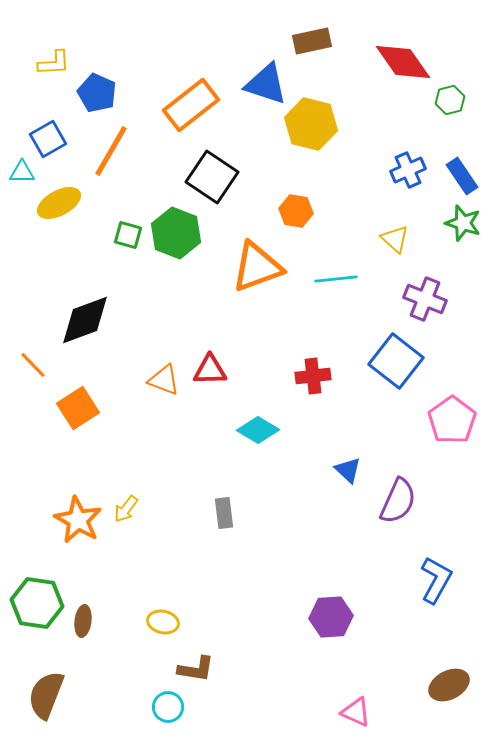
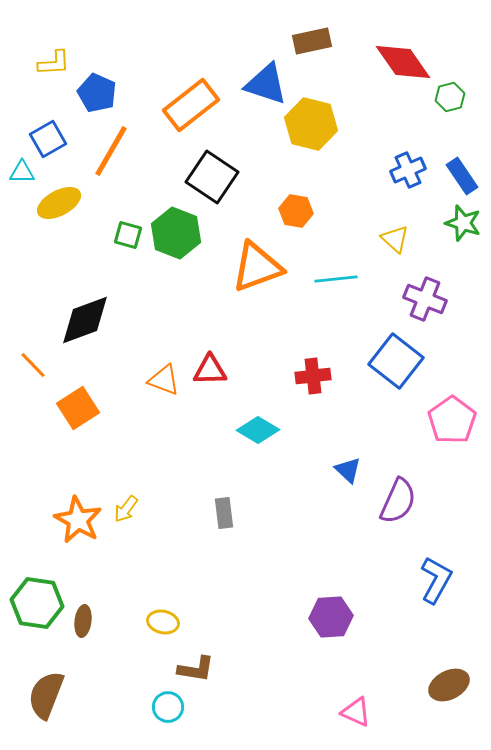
green hexagon at (450, 100): moved 3 px up
